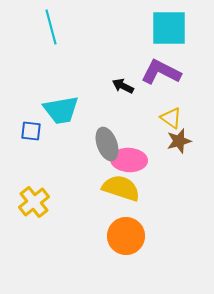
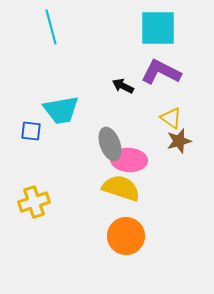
cyan square: moved 11 px left
gray ellipse: moved 3 px right
yellow cross: rotated 20 degrees clockwise
